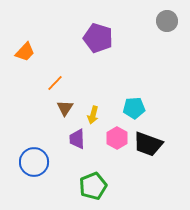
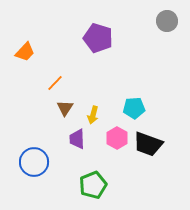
green pentagon: moved 1 px up
